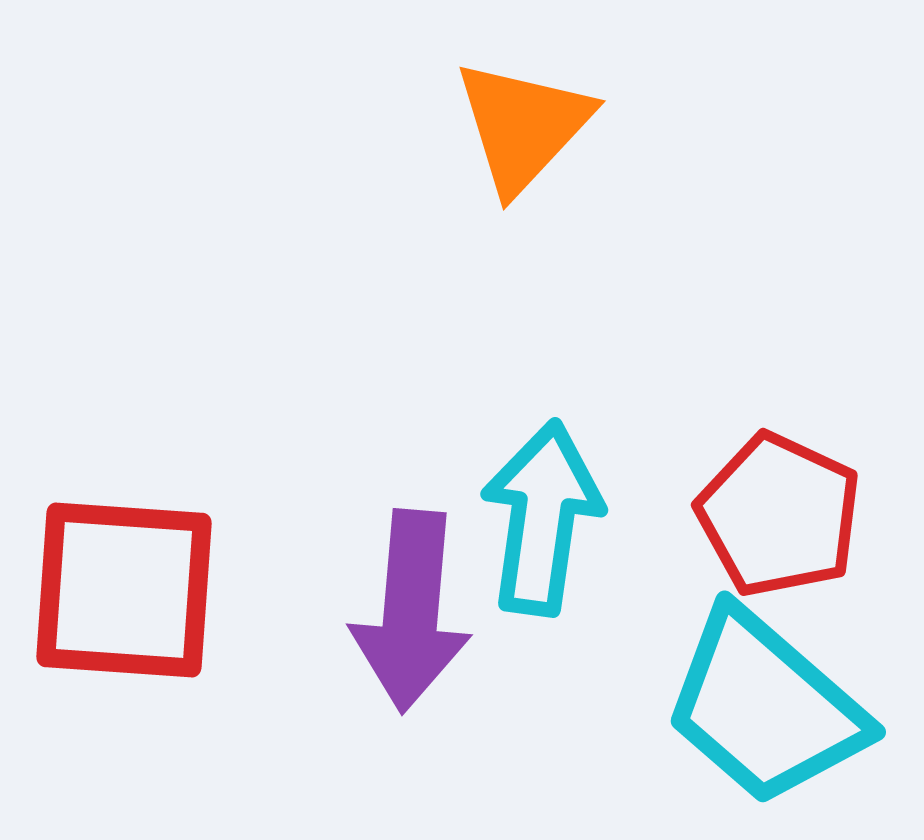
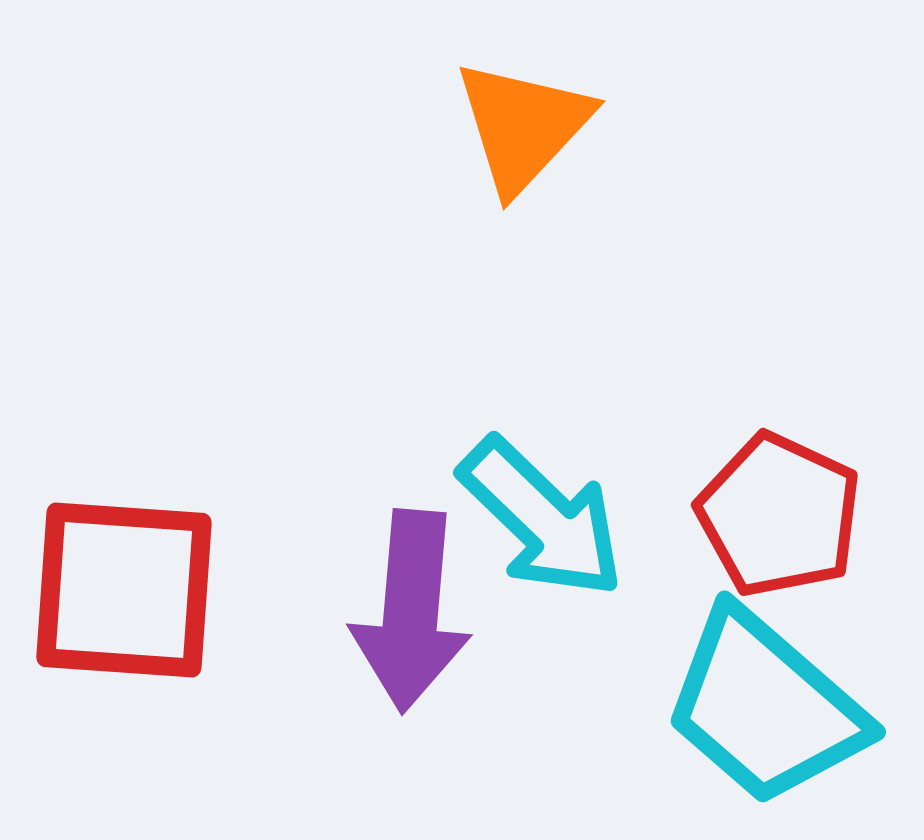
cyan arrow: rotated 126 degrees clockwise
